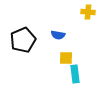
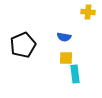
blue semicircle: moved 6 px right, 2 px down
black pentagon: moved 5 px down
